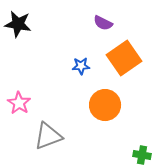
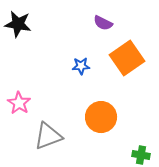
orange square: moved 3 px right
orange circle: moved 4 px left, 12 px down
green cross: moved 1 px left
